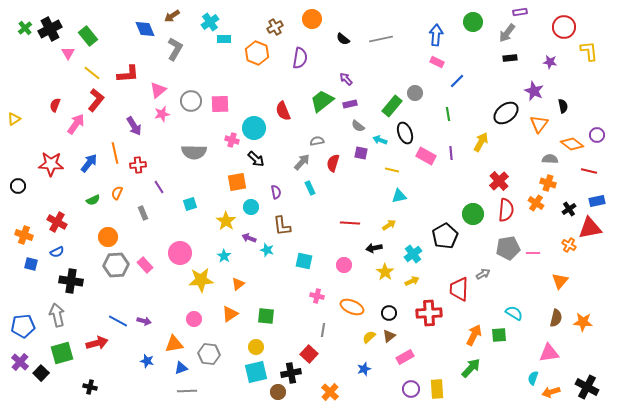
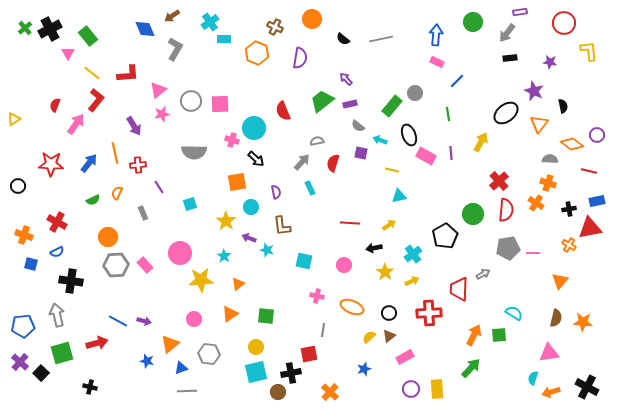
brown cross at (275, 27): rotated 35 degrees counterclockwise
red circle at (564, 27): moved 4 px up
black ellipse at (405, 133): moved 4 px right, 2 px down
black cross at (569, 209): rotated 24 degrees clockwise
orange triangle at (174, 344): moved 4 px left; rotated 30 degrees counterclockwise
red square at (309, 354): rotated 36 degrees clockwise
